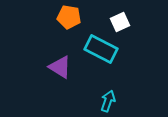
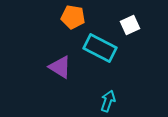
orange pentagon: moved 4 px right
white square: moved 10 px right, 3 px down
cyan rectangle: moved 1 px left, 1 px up
